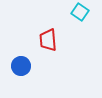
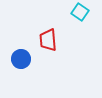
blue circle: moved 7 px up
